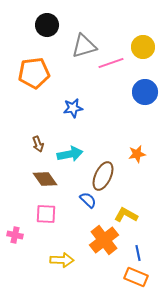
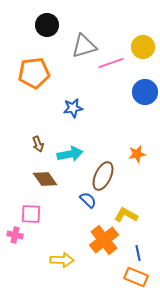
pink square: moved 15 px left
